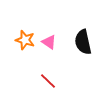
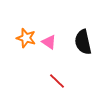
orange star: moved 1 px right, 2 px up
red line: moved 9 px right
